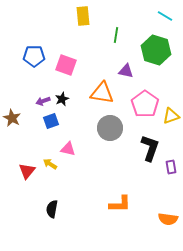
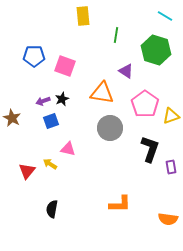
pink square: moved 1 px left, 1 px down
purple triangle: rotated 21 degrees clockwise
black L-shape: moved 1 px down
